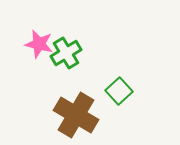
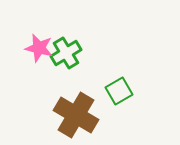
pink star: moved 4 px down
green square: rotated 12 degrees clockwise
